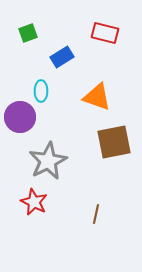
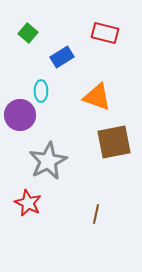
green square: rotated 30 degrees counterclockwise
purple circle: moved 2 px up
red star: moved 6 px left, 1 px down
